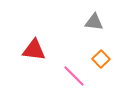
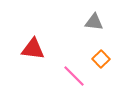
red triangle: moved 1 px left, 1 px up
